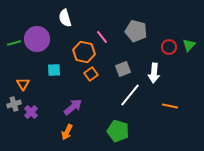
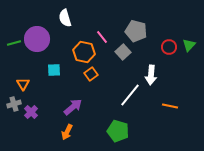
gray square: moved 17 px up; rotated 21 degrees counterclockwise
white arrow: moved 3 px left, 2 px down
